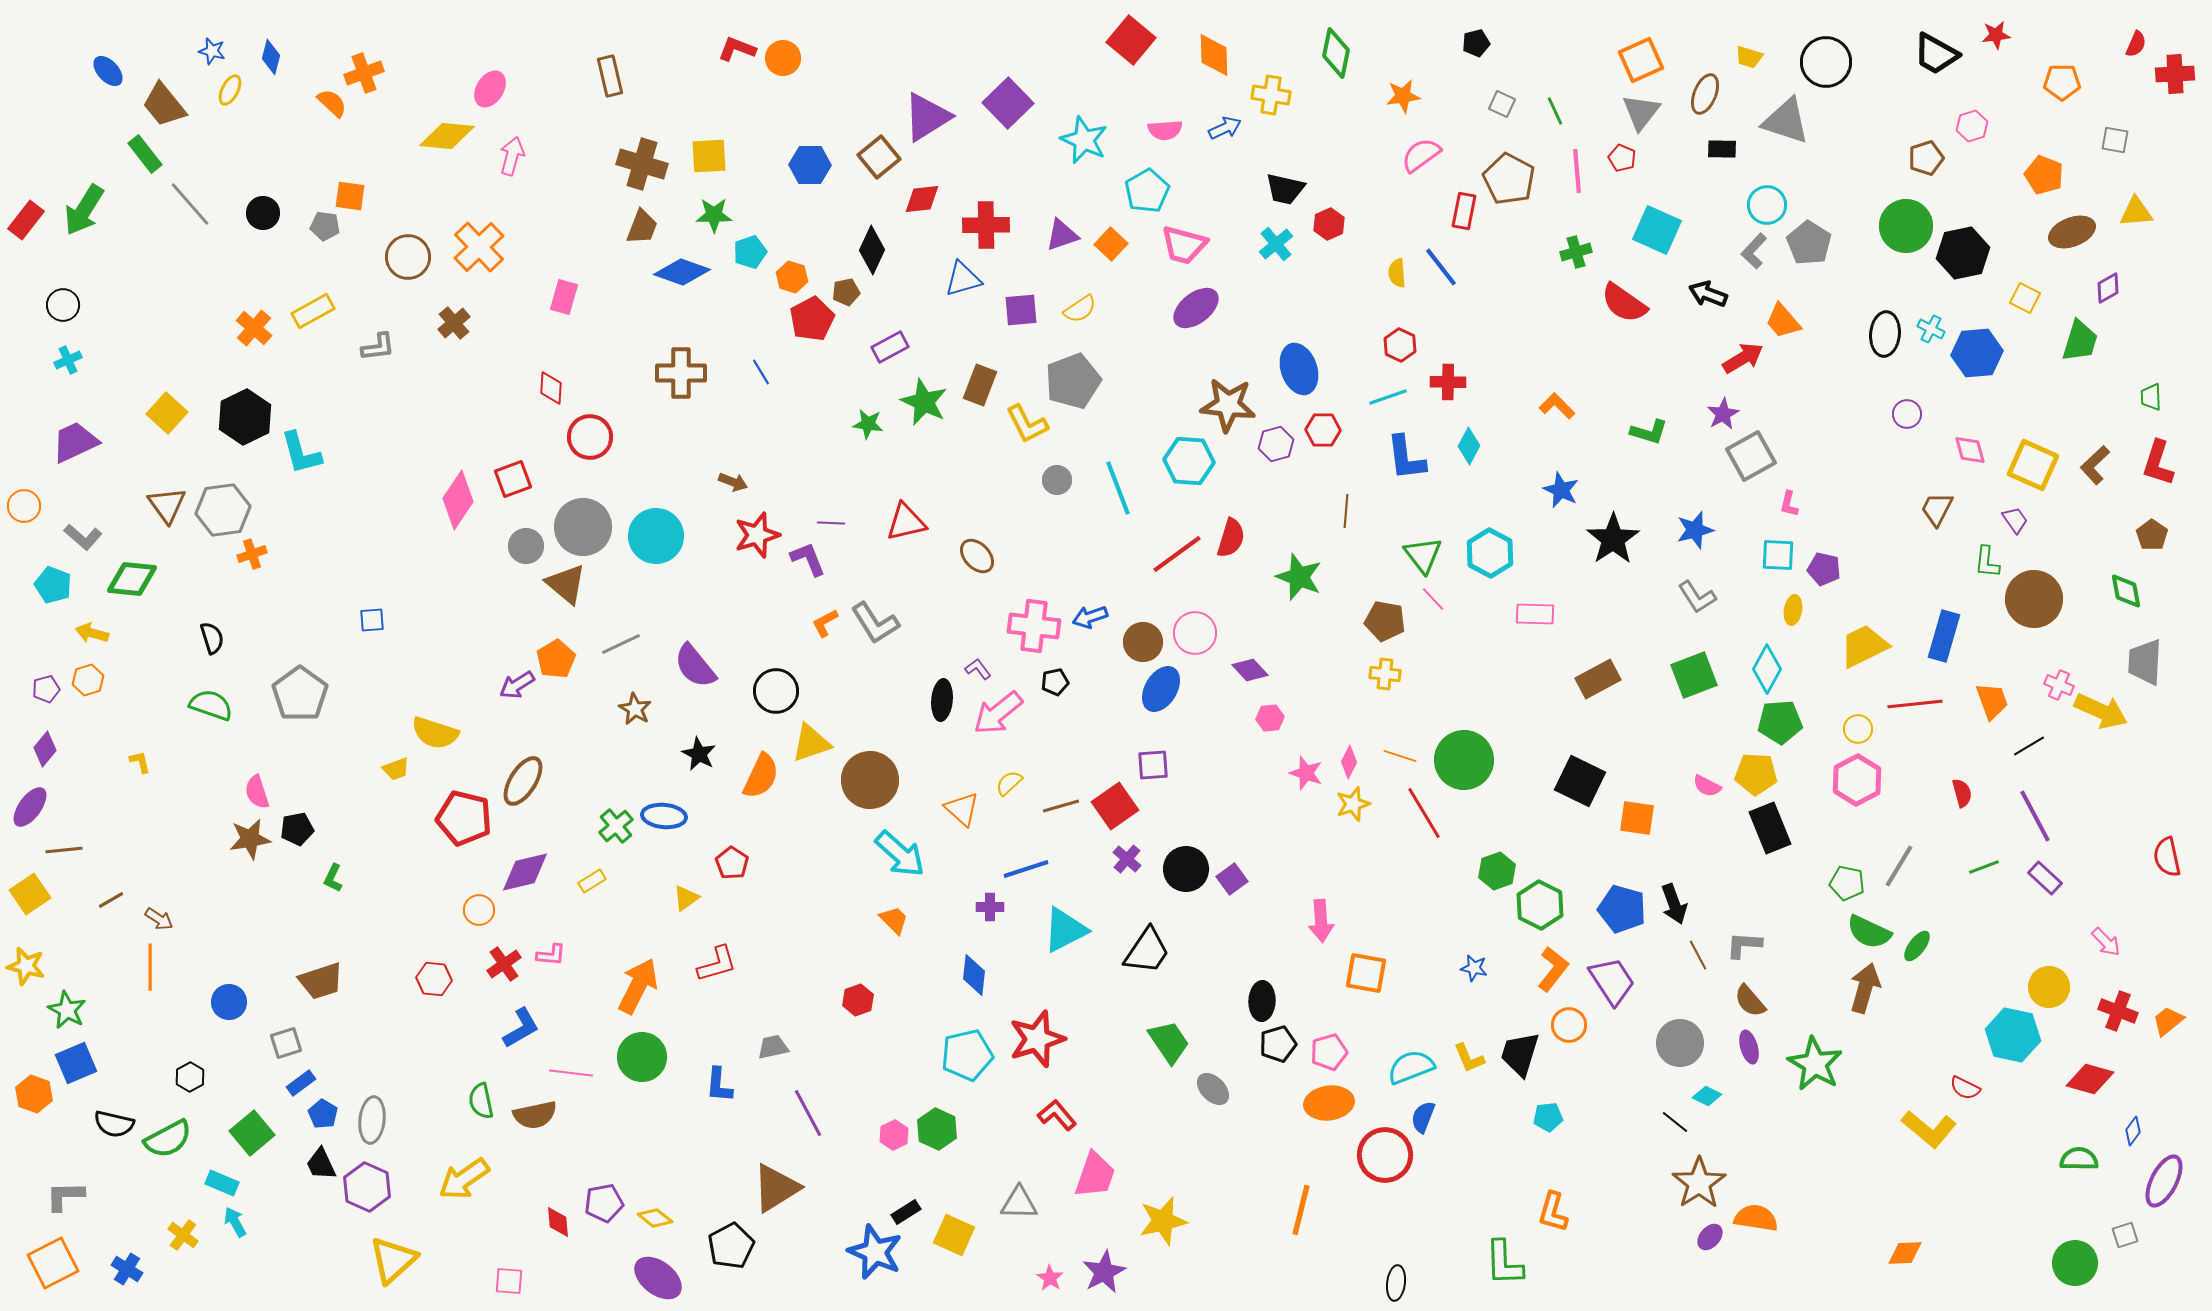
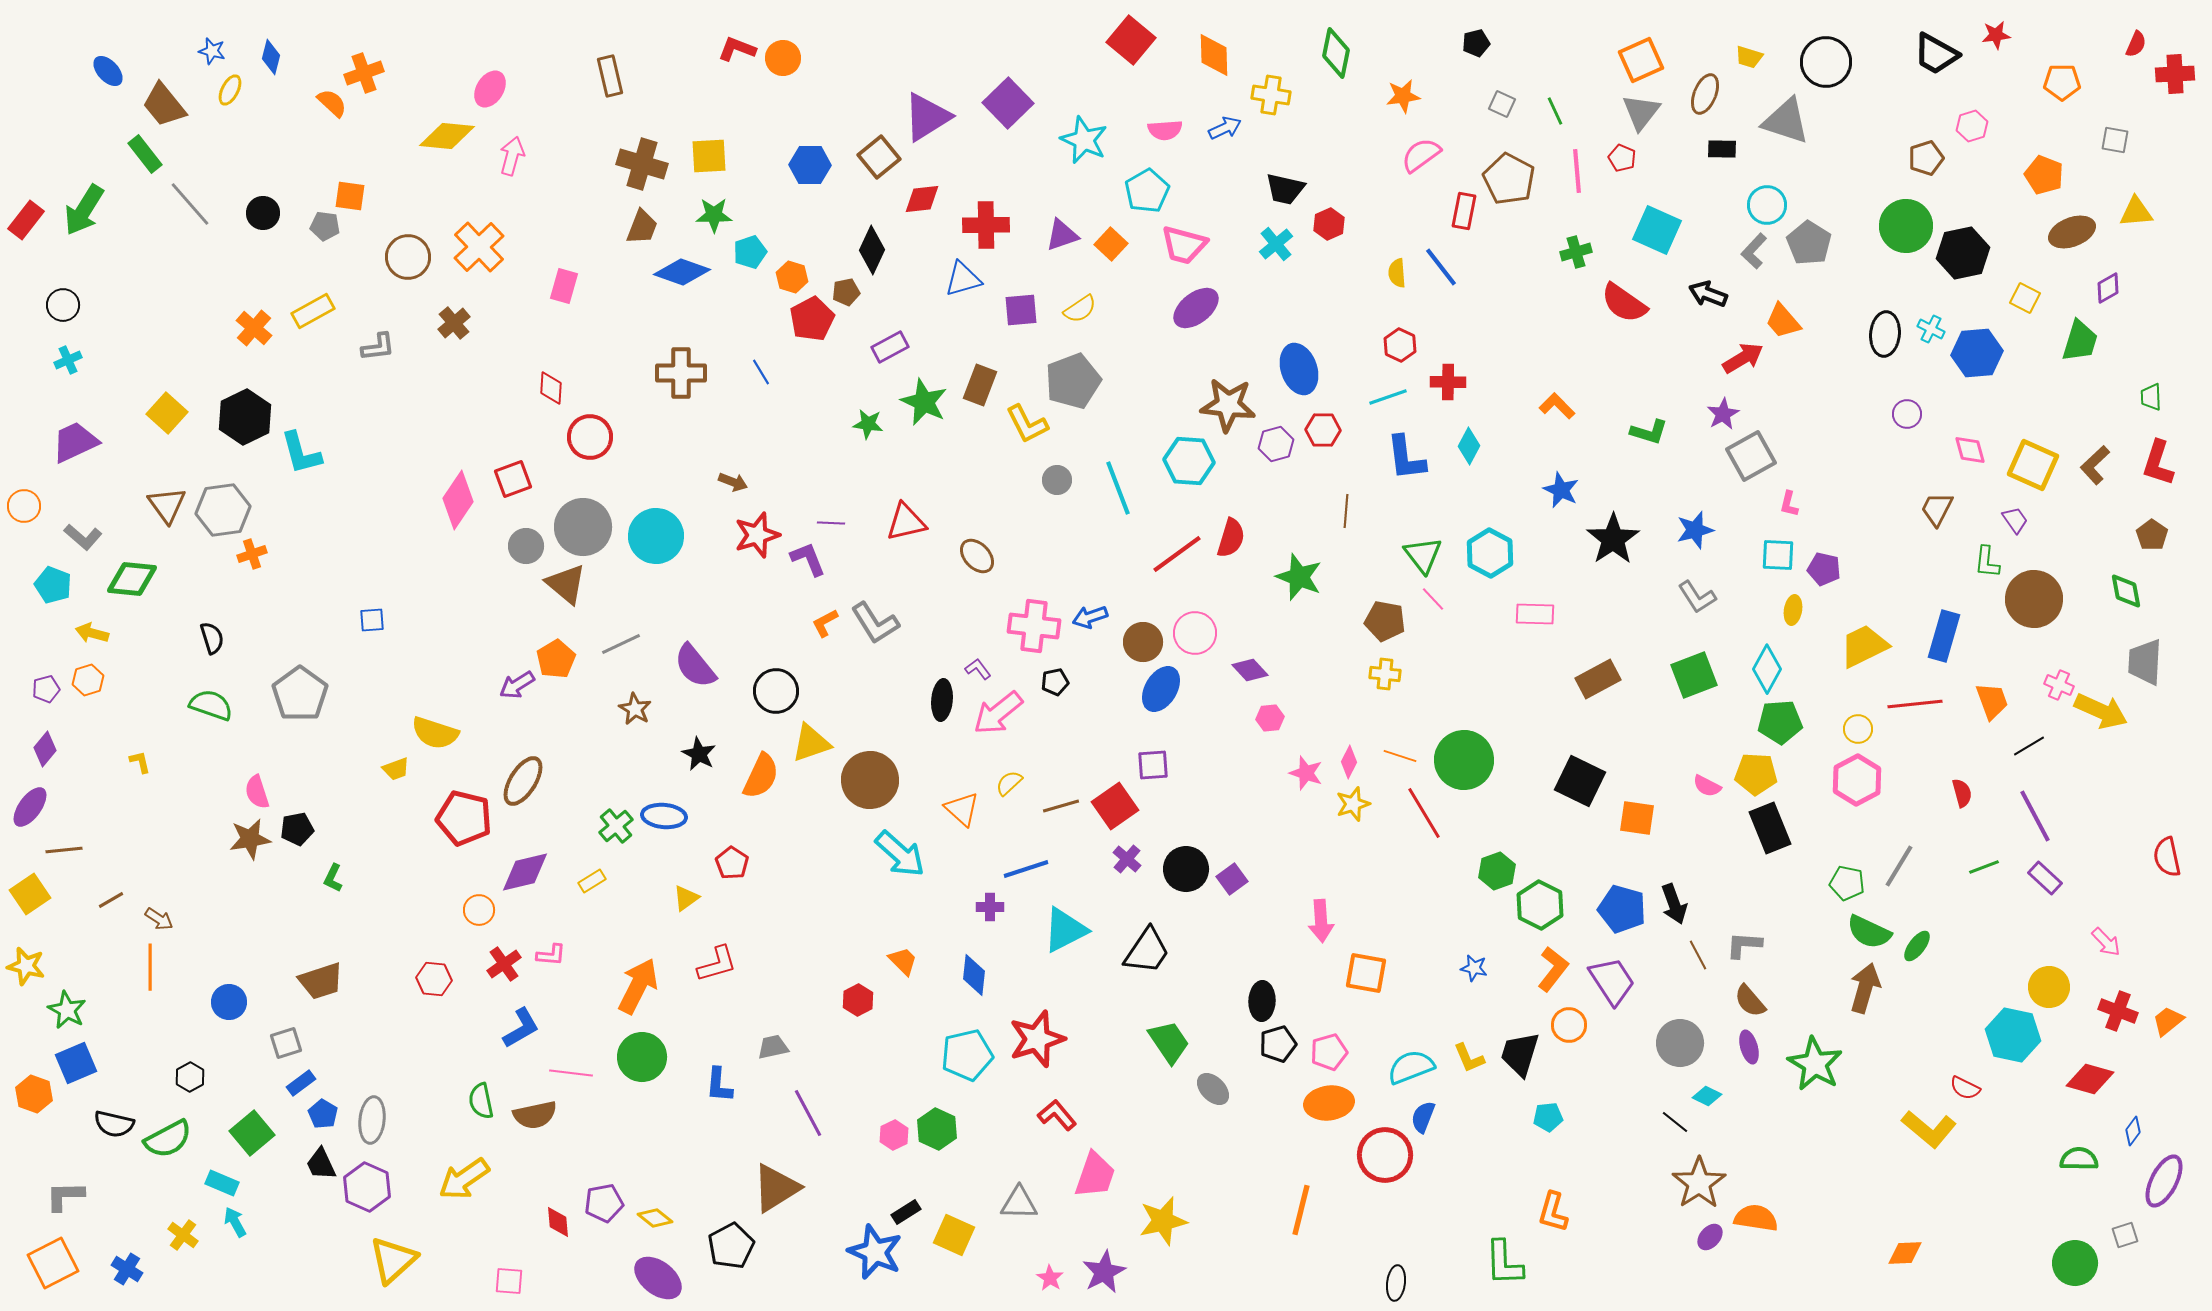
pink rectangle at (564, 297): moved 11 px up
orange trapezoid at (894, 920): moved 9 px right, 41 px down
red hexagon at (858, 1000): rotated 8 degrees counterclockwise
